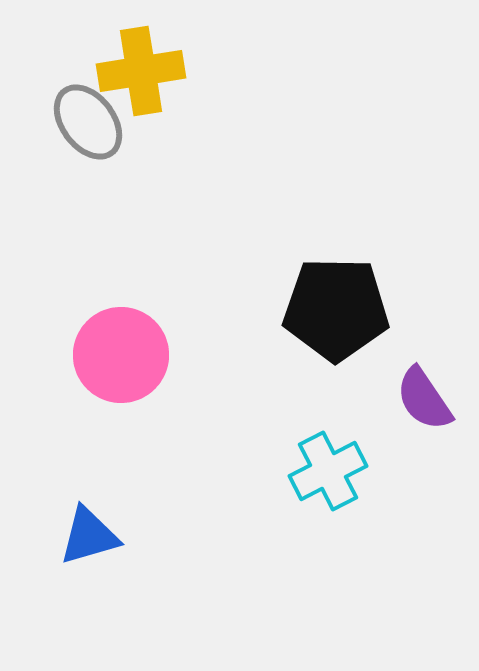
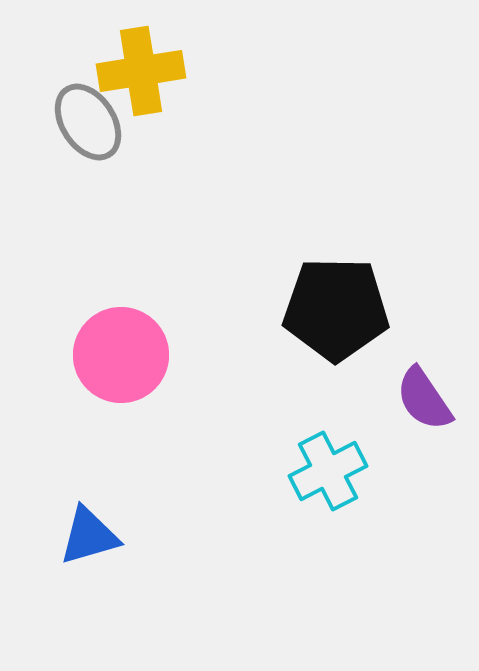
gray ellipse: rotated 4 degrees clockwise
